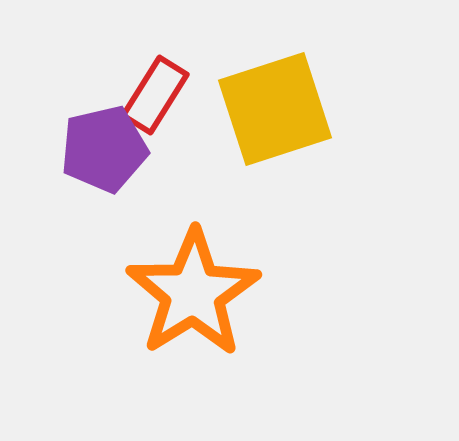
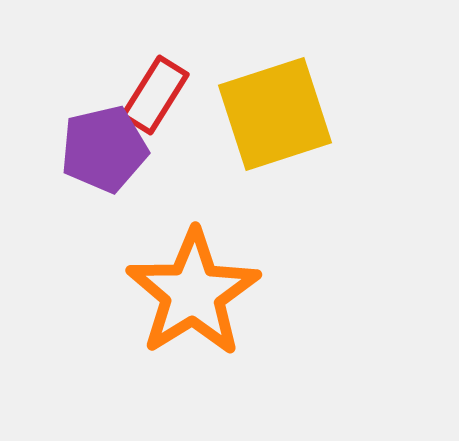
yellow square: moved 5 px down
